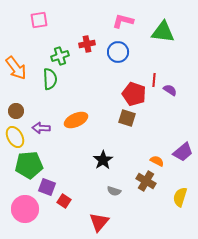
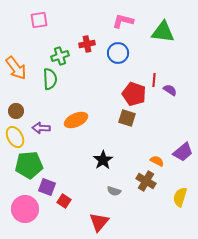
blue circle: moved 1 px down
